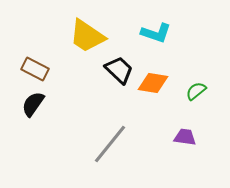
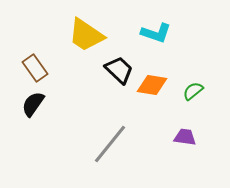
yellow trapezoid: moved 1 px left, 1 px up
brown rectangle: moved 1 px up; rotated 28 degrees clockwise
orange diamond: moved 1 px left, 2 px down
green semicircle: moved 3 px left
